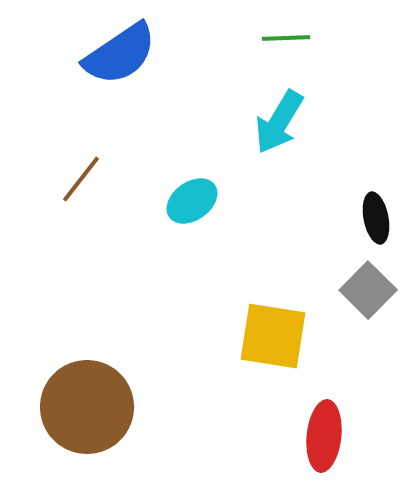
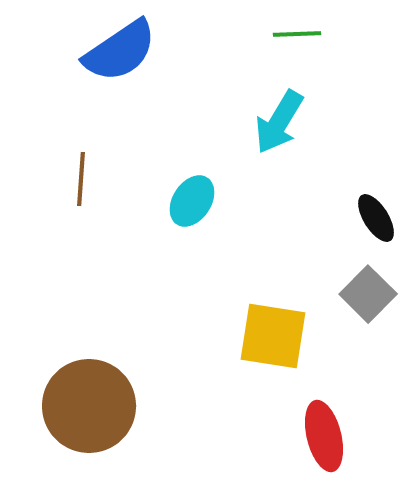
green line: moved 11 px right, 4 px up
blue semicircle: moved 3 px up
brown line: rotated 34 degrees counterclockwise
cyan ellipse: rotated 21 degrees counterclockwise
black ellipse: rotated 21 degrees counterclockwise
gray square: moved 4 px down
brown circle: moved 2 px right, 1 px up
red ellipse: rotated 20 degrees counterclockwise
